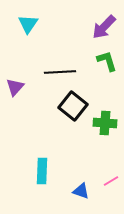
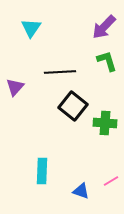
cyan triangle: moved 3 px right, 4 px down
